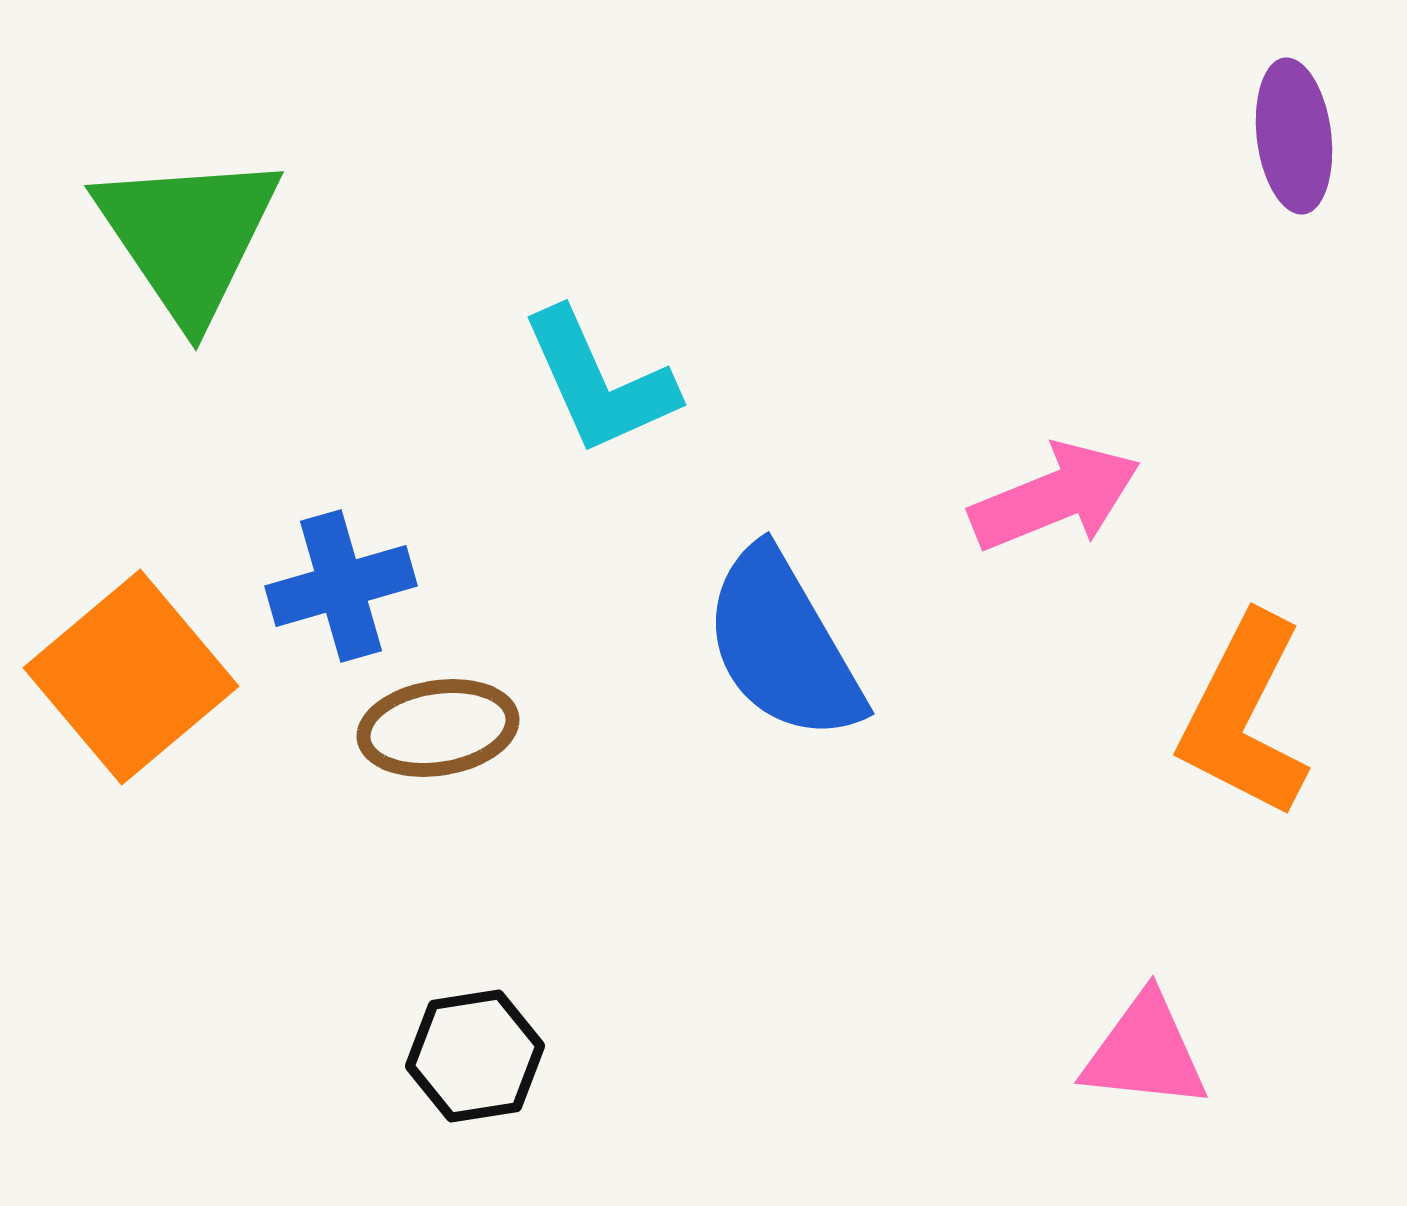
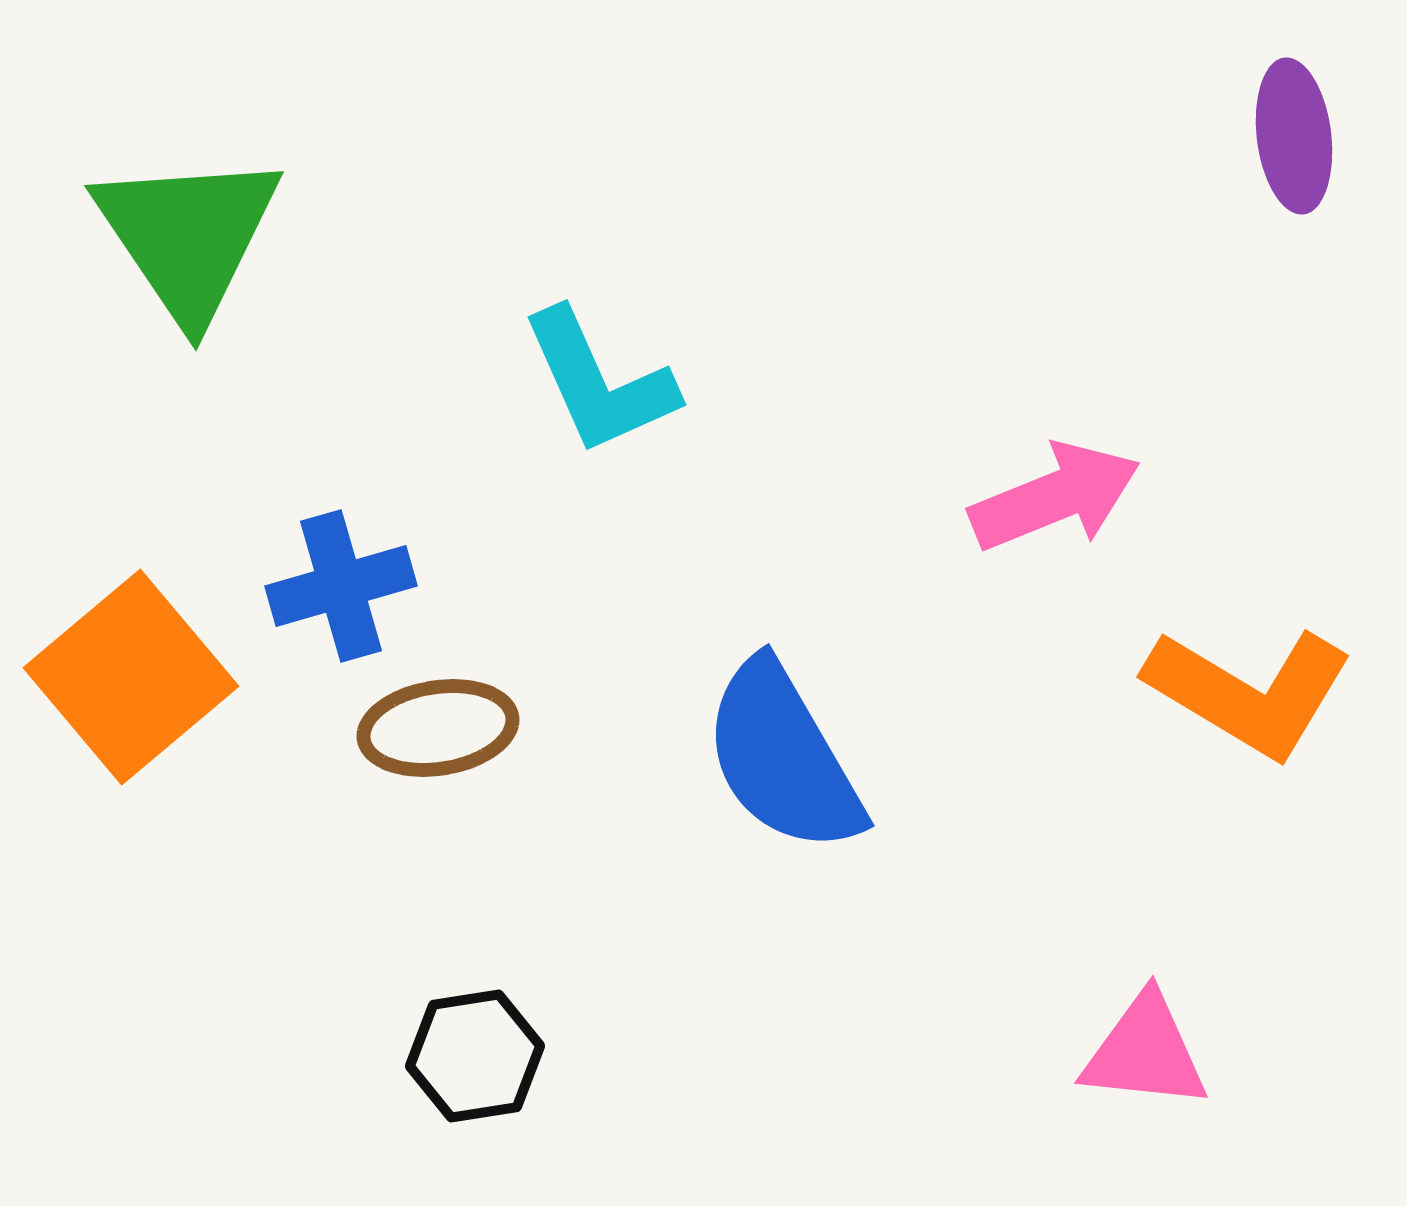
blue semicircle: moved 112 px down
orange L-shape: moved 5 px right, 24 px up; rotated 86 degrees counterclockwise
